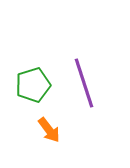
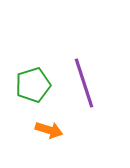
orange arrow: rotated 36 degrees counterclockwise
